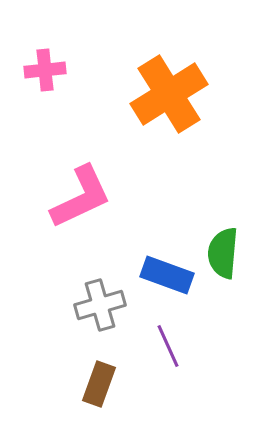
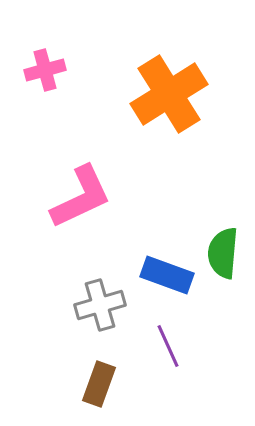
pink cross: rotated 9 degrees counterclockwise
